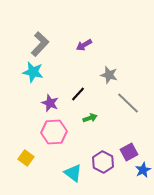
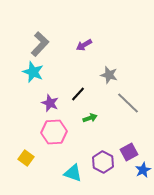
cyan star: rotated 10 degrees clockwise
cyan triangle: rotated 18 degrees counterclockwise
